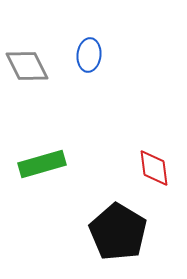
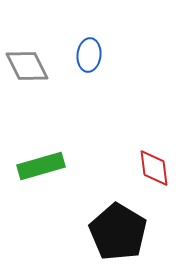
green rectangle: moved 1 px left, 2 px down
